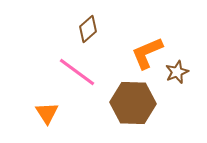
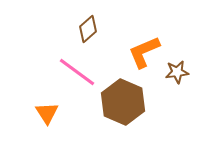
orange L-shape: moved 3 px left, 1 px up
brown star: rotated 15 degrees clockwise
brown hexagon: moved 10 px left, 1 px up; rotated 21 degrees clockwise
